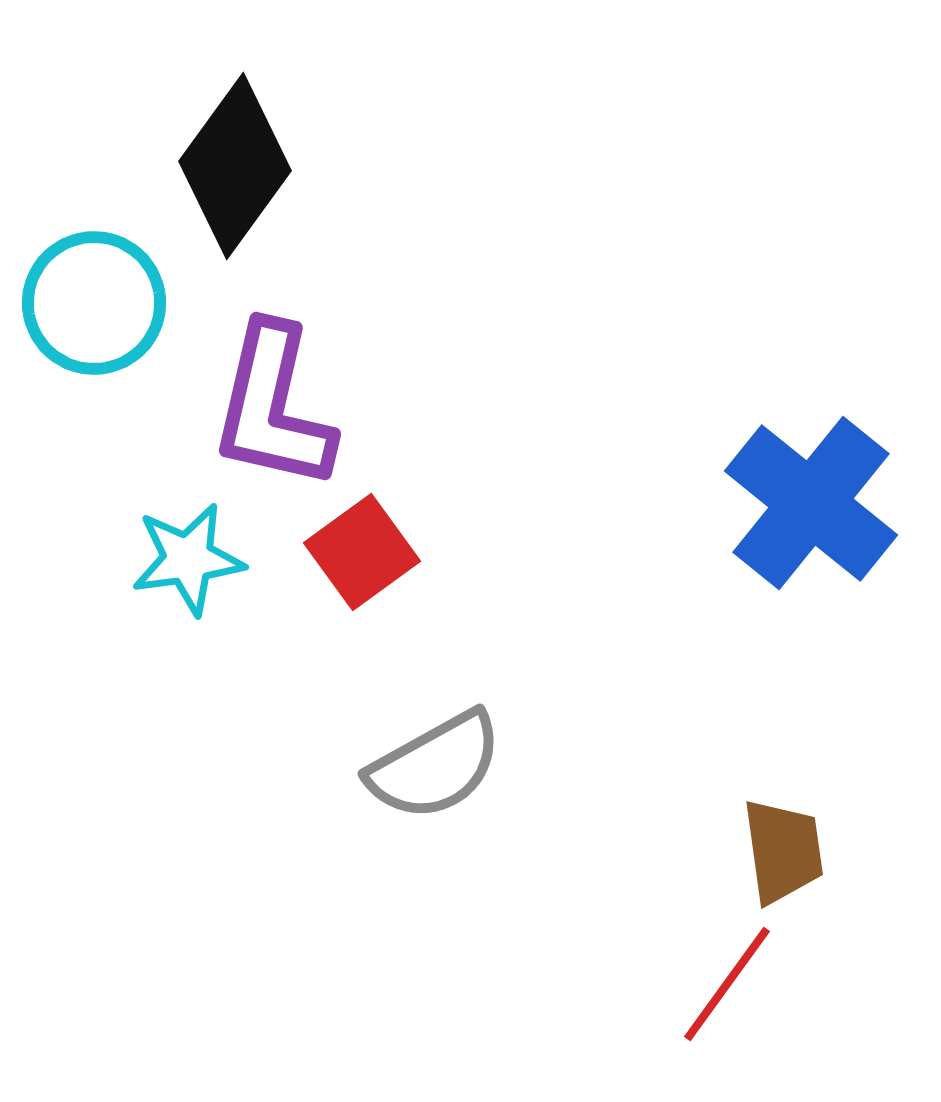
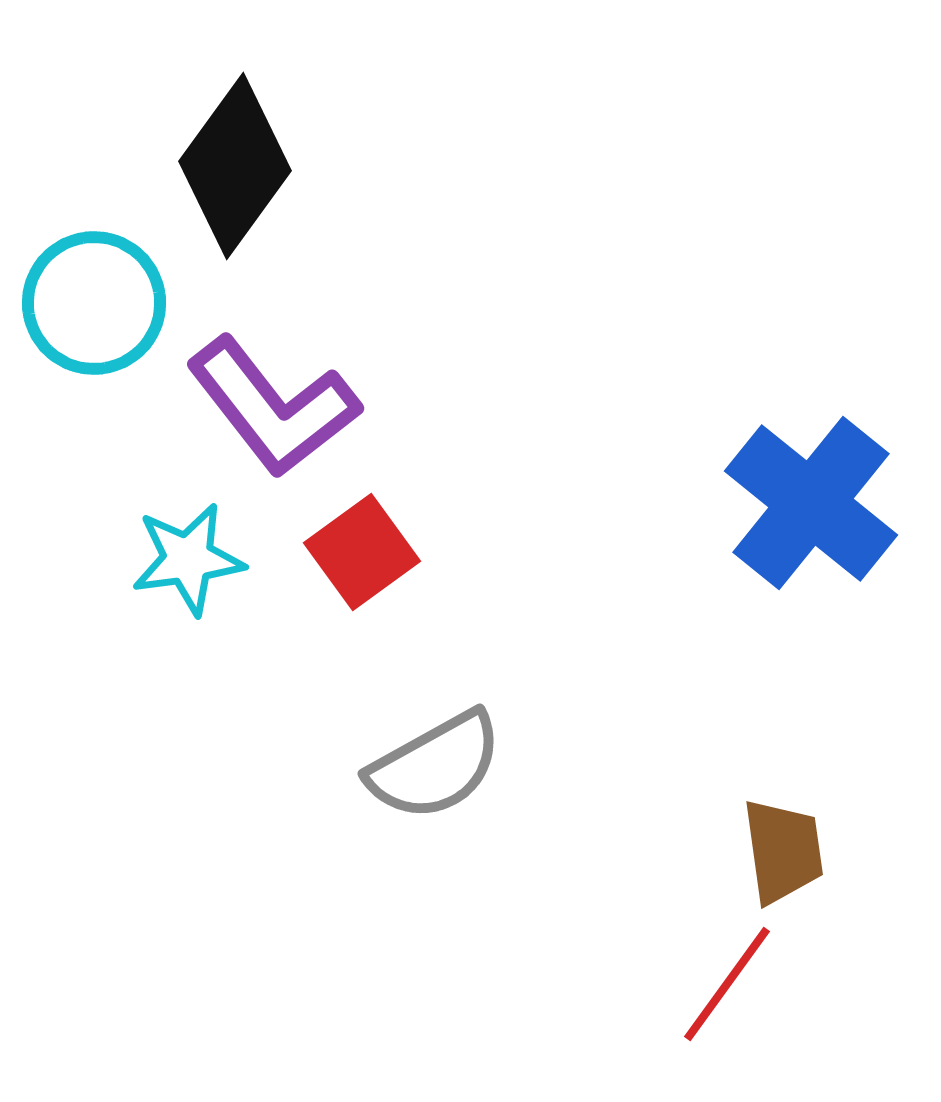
purple L-shape: rotated 51 degrees counterclockwise
